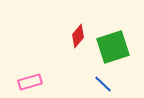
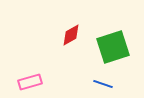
red diamond: moved 7 px left, 1 px up; rotated 20 degrees clockwise
blue line: rotated 24 degrees counterclockwise
